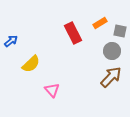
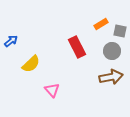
orange rectangle: moved 1 px right, 1 px down
red rectangle: moved 4 px right, 14 px down
brown arrow: rotated 35 degrees clockwise
